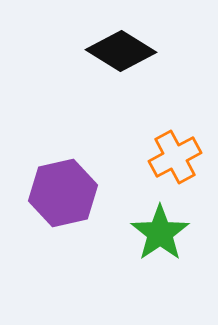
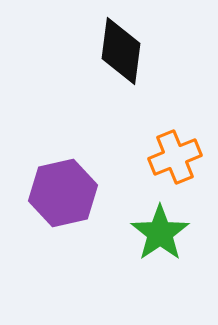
black diamond: rotated 66 degrees clockwise
orange cross: rotated 6 degrees clockwise
